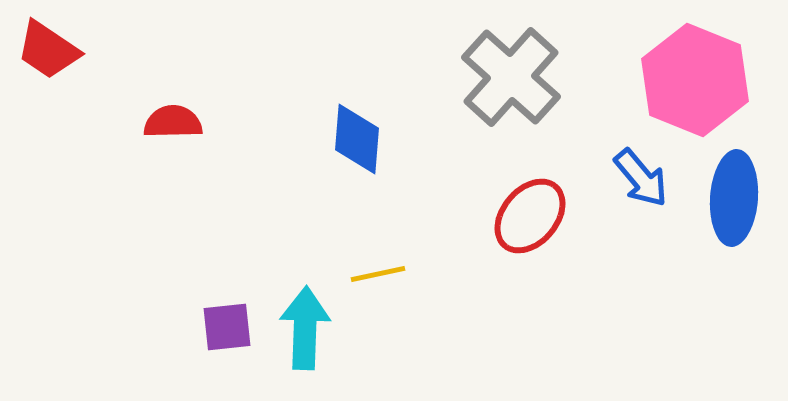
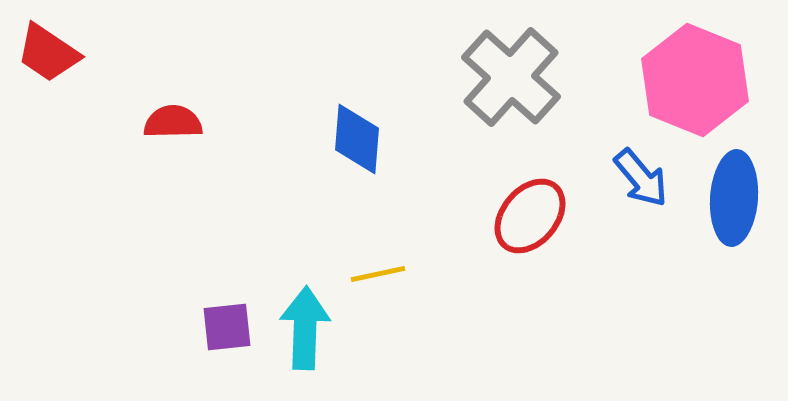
red trapezoid: moved 3 px down
